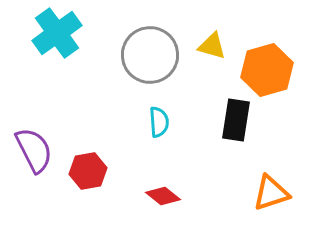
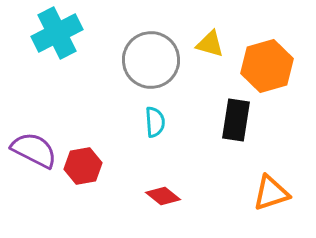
cyan cross: rotated 9 degrees clockwise
yellow triangle: moved 2 px left, 2 px up
gray circle: moved 1 px right, 5 px down
orange hexagon: moved 4 px up
cyan semicircle: moved 4 px left
purple semicircle: rotated 36 degrees counterclockwise
red hexagon: moved 5 px left, 5 px up
